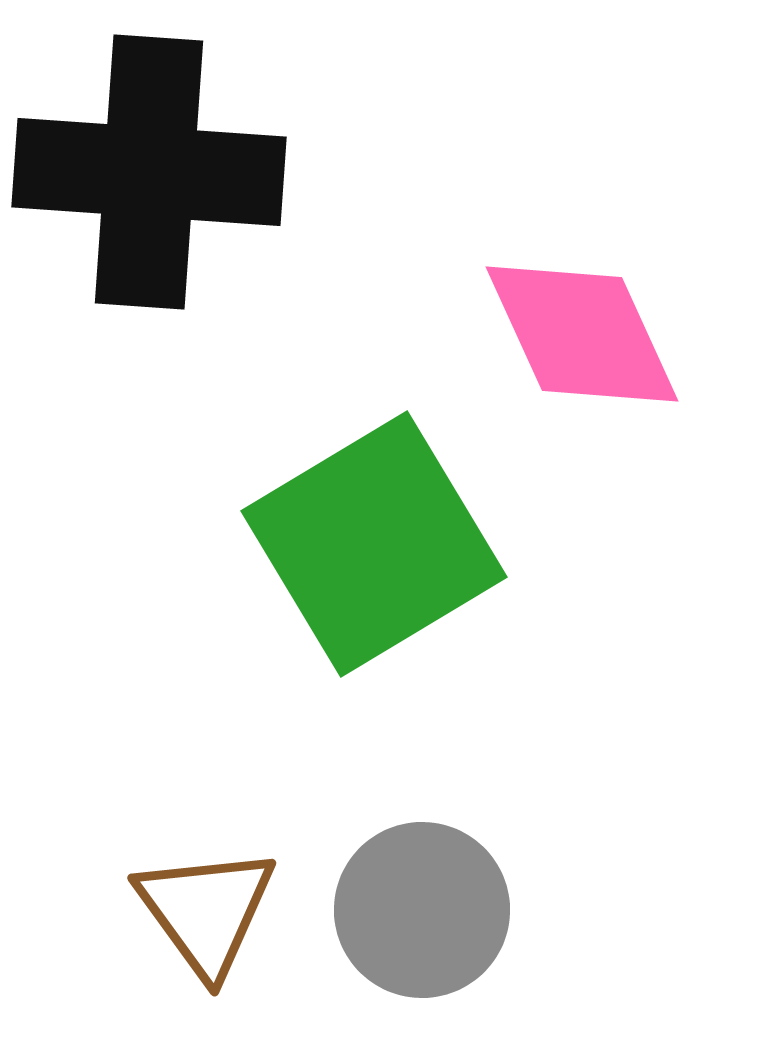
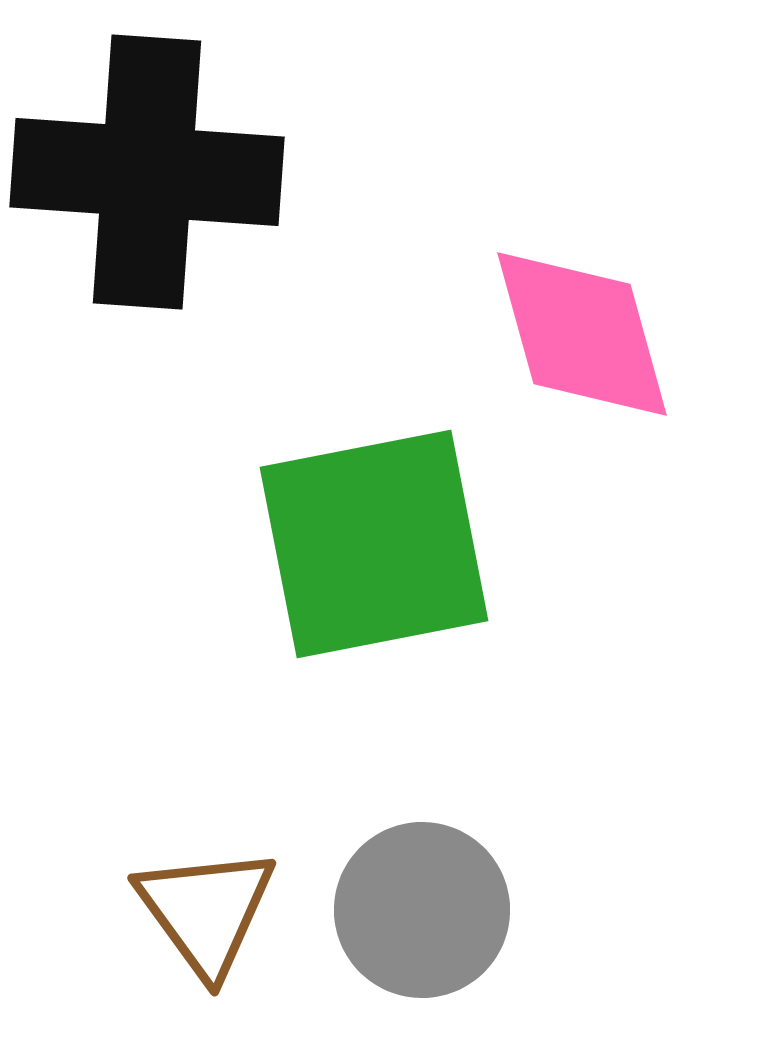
black cross: moved 2 px left
pink diamond: rotated 9 degrees clockwise
green square: rotated 20 degrees clockwise
